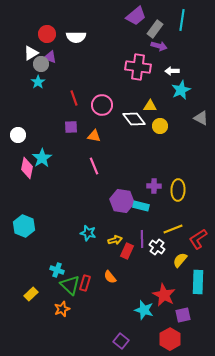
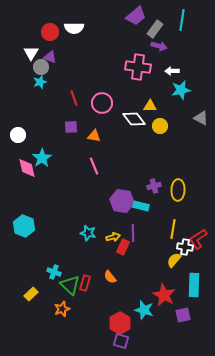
red circle at (47, 34): moved 3 px right, 2 px up
white semicircle at (76, 37): moved 2 px left, 9 px up
white triangle at (31, 53): rotated 28 degrees counterclockwise
gray circle at (41, 64): moved 3 px down
cyan star at (38, 82): moved 2 px right; rotated 16 degrees clockwise
cyan star at (181, 90): rotated 12 degrees clockwise
pink circle at (102, 105): moved 2 px up
pink diamond at (27, 168): rotated 25 degrees counterclockwise
purple cross at (154, 186): rotated 16 degrees counterclockwise
yellow line at (173, 229): rotated 60 degrees counterclockwise
purple line at (142, 239): moved 9 px left, 6 px up
yellow arrow at (115, 240): moved 2 px left, 3 px up
white cross at (157, 247): moved 28 px right; rotated 28 degrees counterclockwise
red rectangle at (127, 251): moved 4 px left, 4 px up
yellow semicircle at (180, 260): moved 6 px left
cyan cross at (57, 270): moved 3 px left, 2 px down
cyan rectangle at (198, 282): moved 4 px left, 3 px down
red hexagon at (170, 339): moved 50 px left, 16 px up
purple square at (121, 341): rotated 21 degrees counterclockwise
